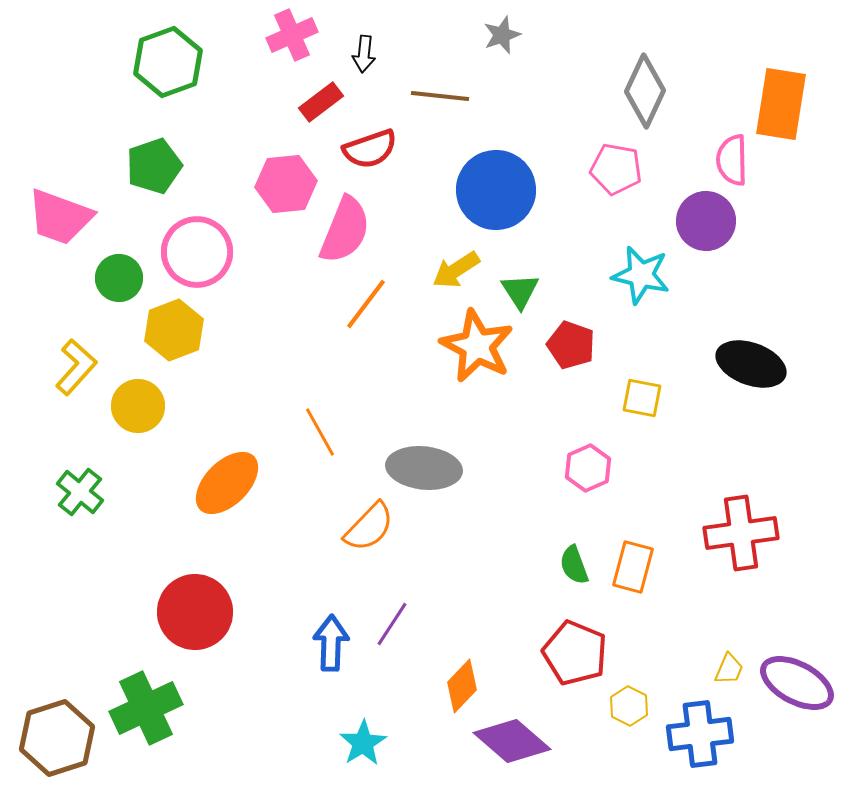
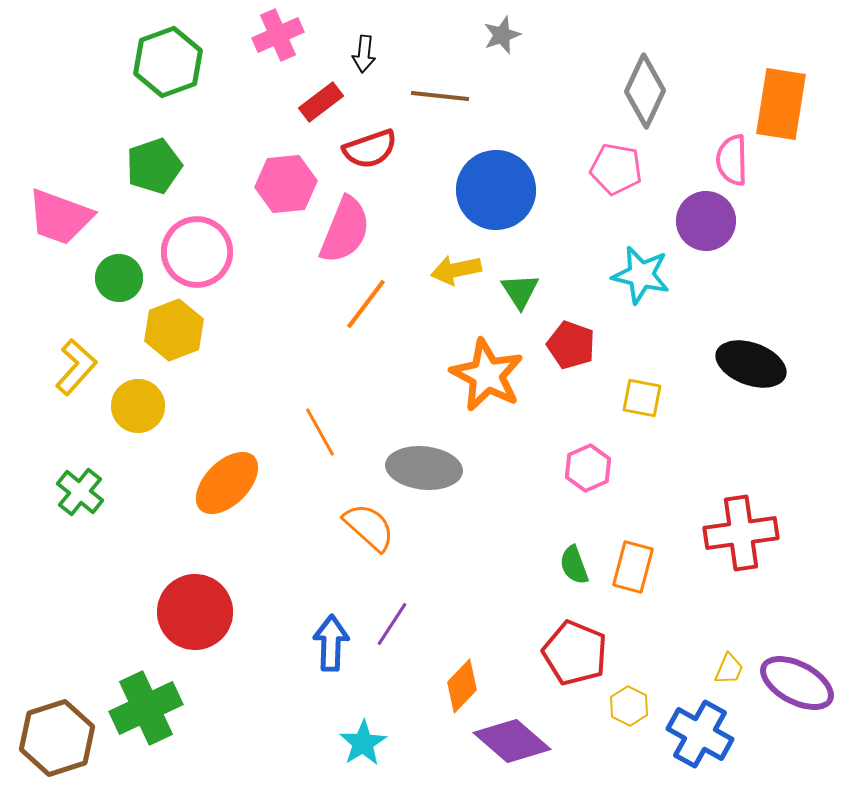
pink cross at (292, 35): moved 14 px left
yellow arrow at (456, 270): rotated 21 degrees clockwise
orange star at (477, 346): moved 10 px right, 29 px down
orange semicircle at (369, 527): rotated 92 degrees counterclockwise
blue cross at (700, 734): rotated 36 degrees clockwise
